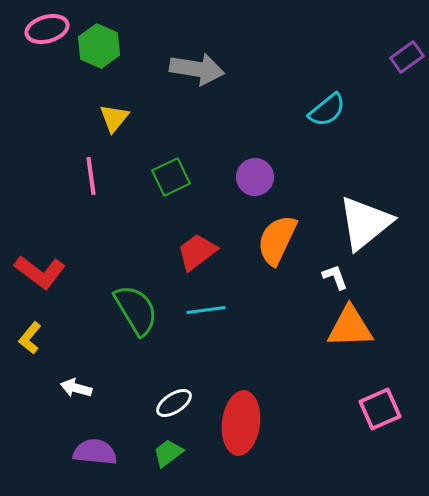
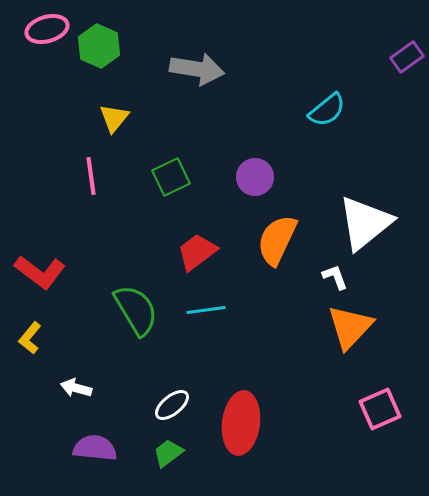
orange triangle: rotated 45 degrees counterclockwise
white ellipse: moved 2 px left, 2 px down; rotated 6 degrees counterclockwise
purple semicircle: moved 4 px up
